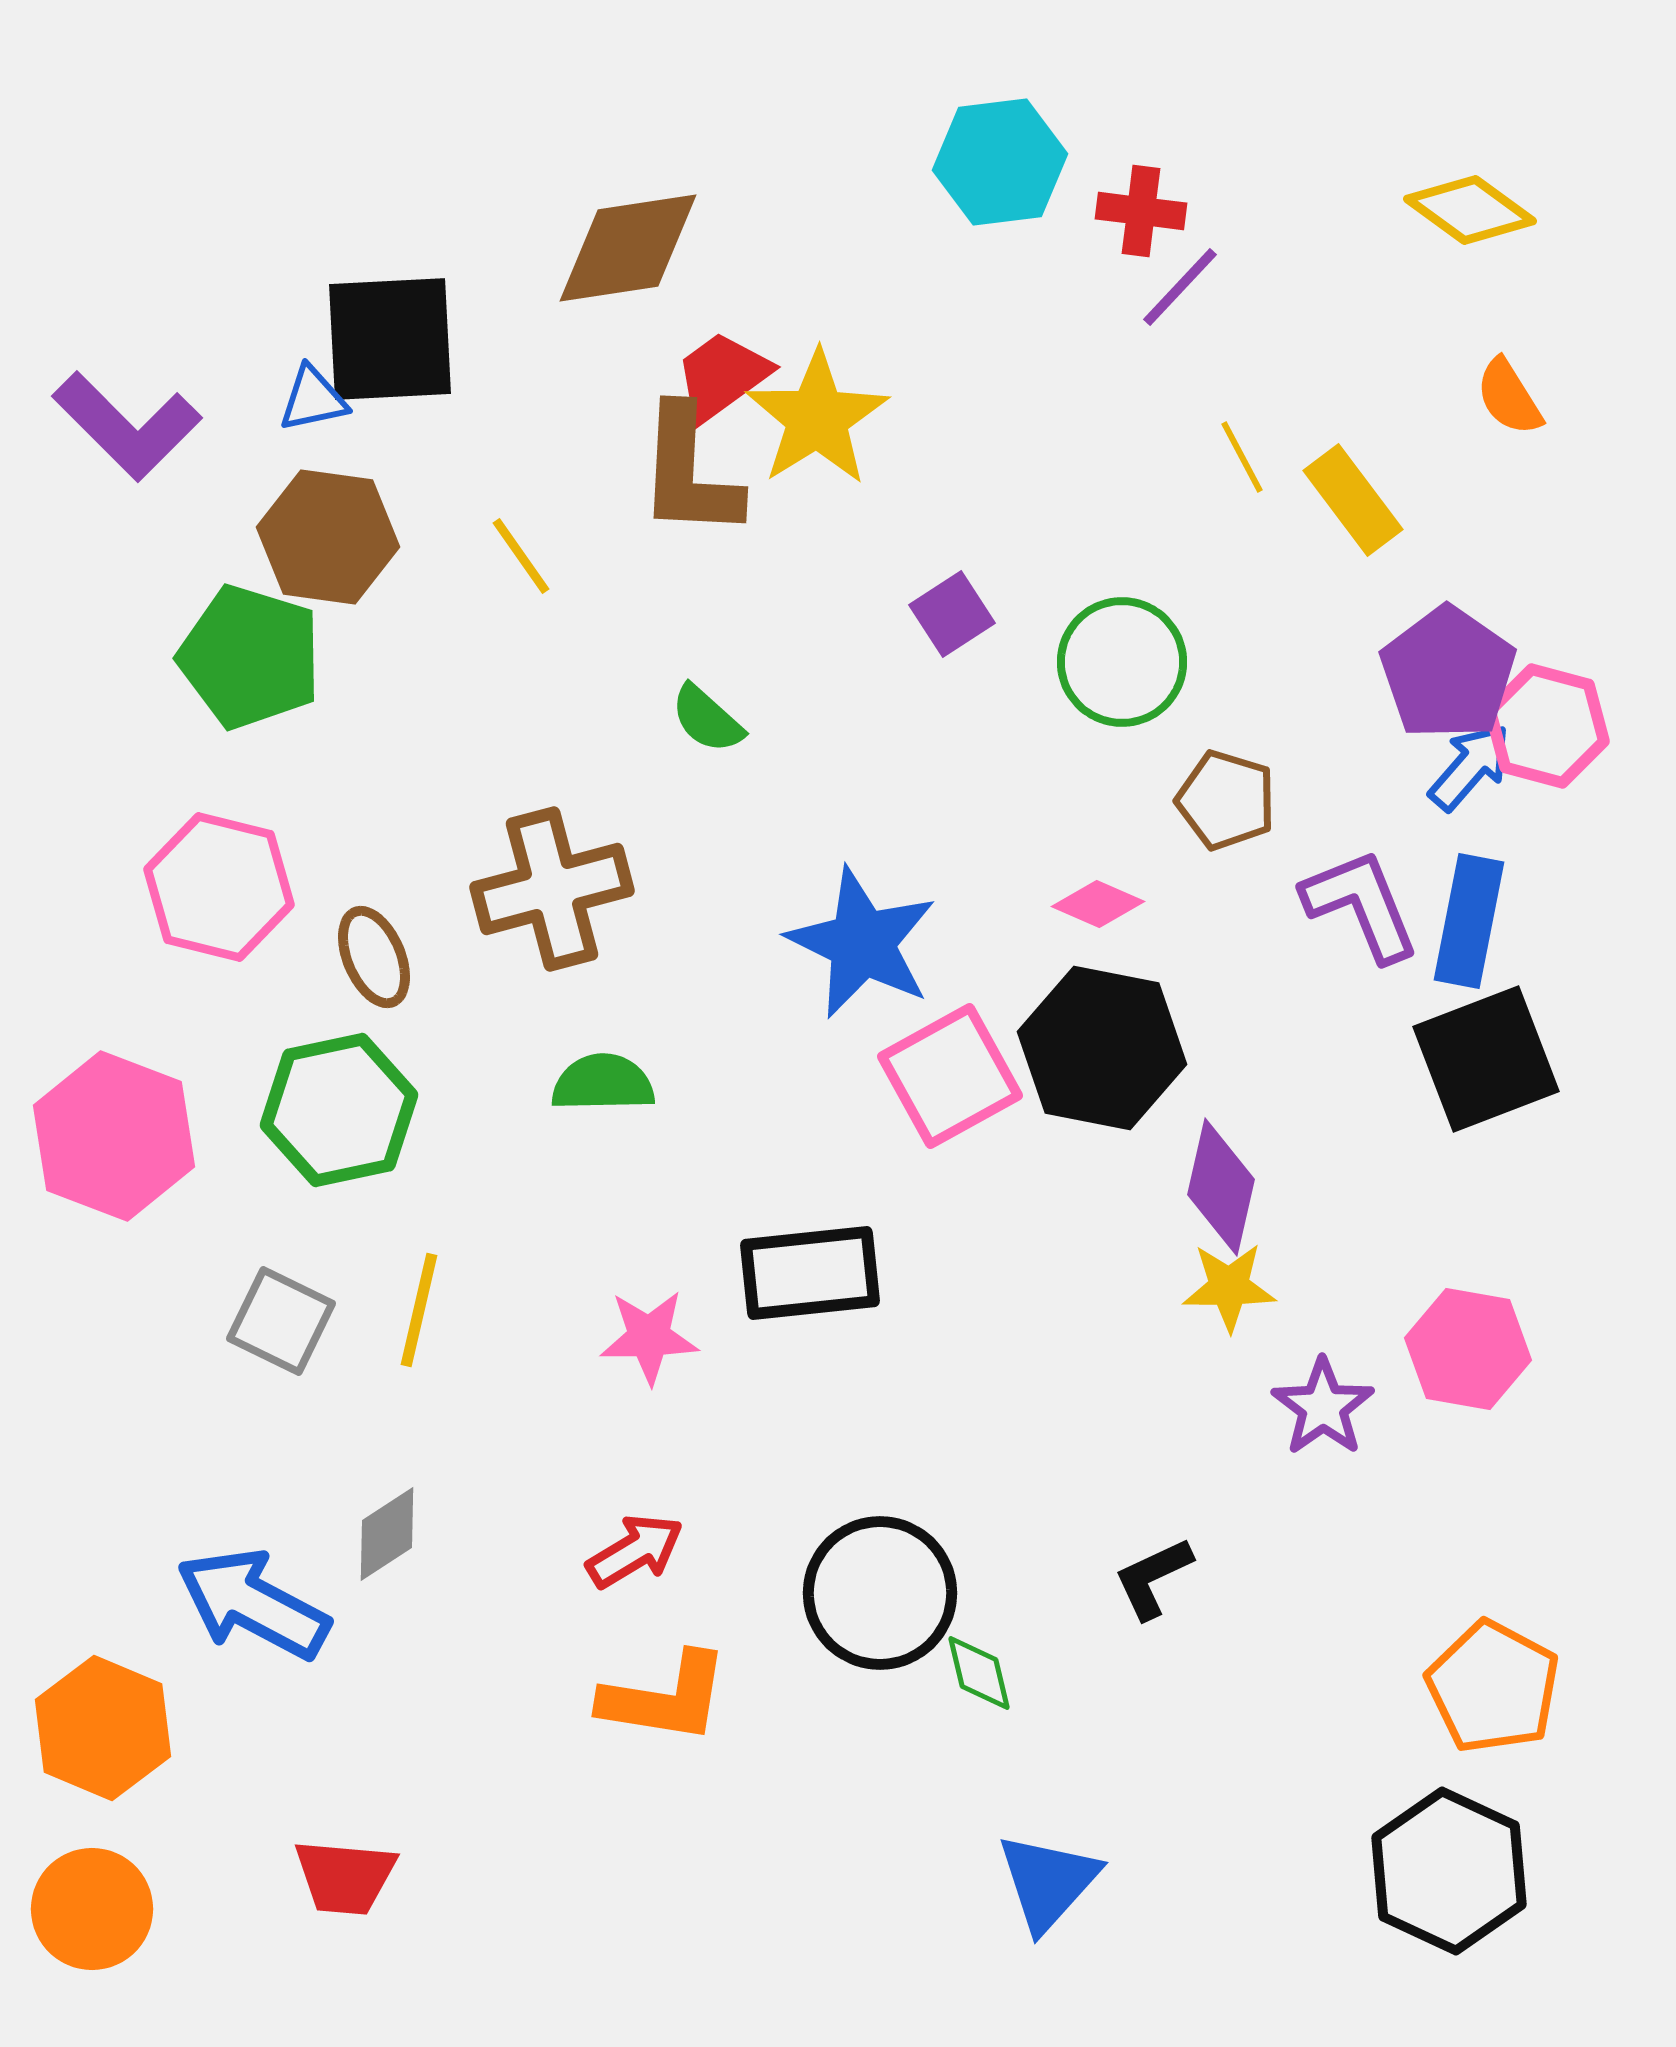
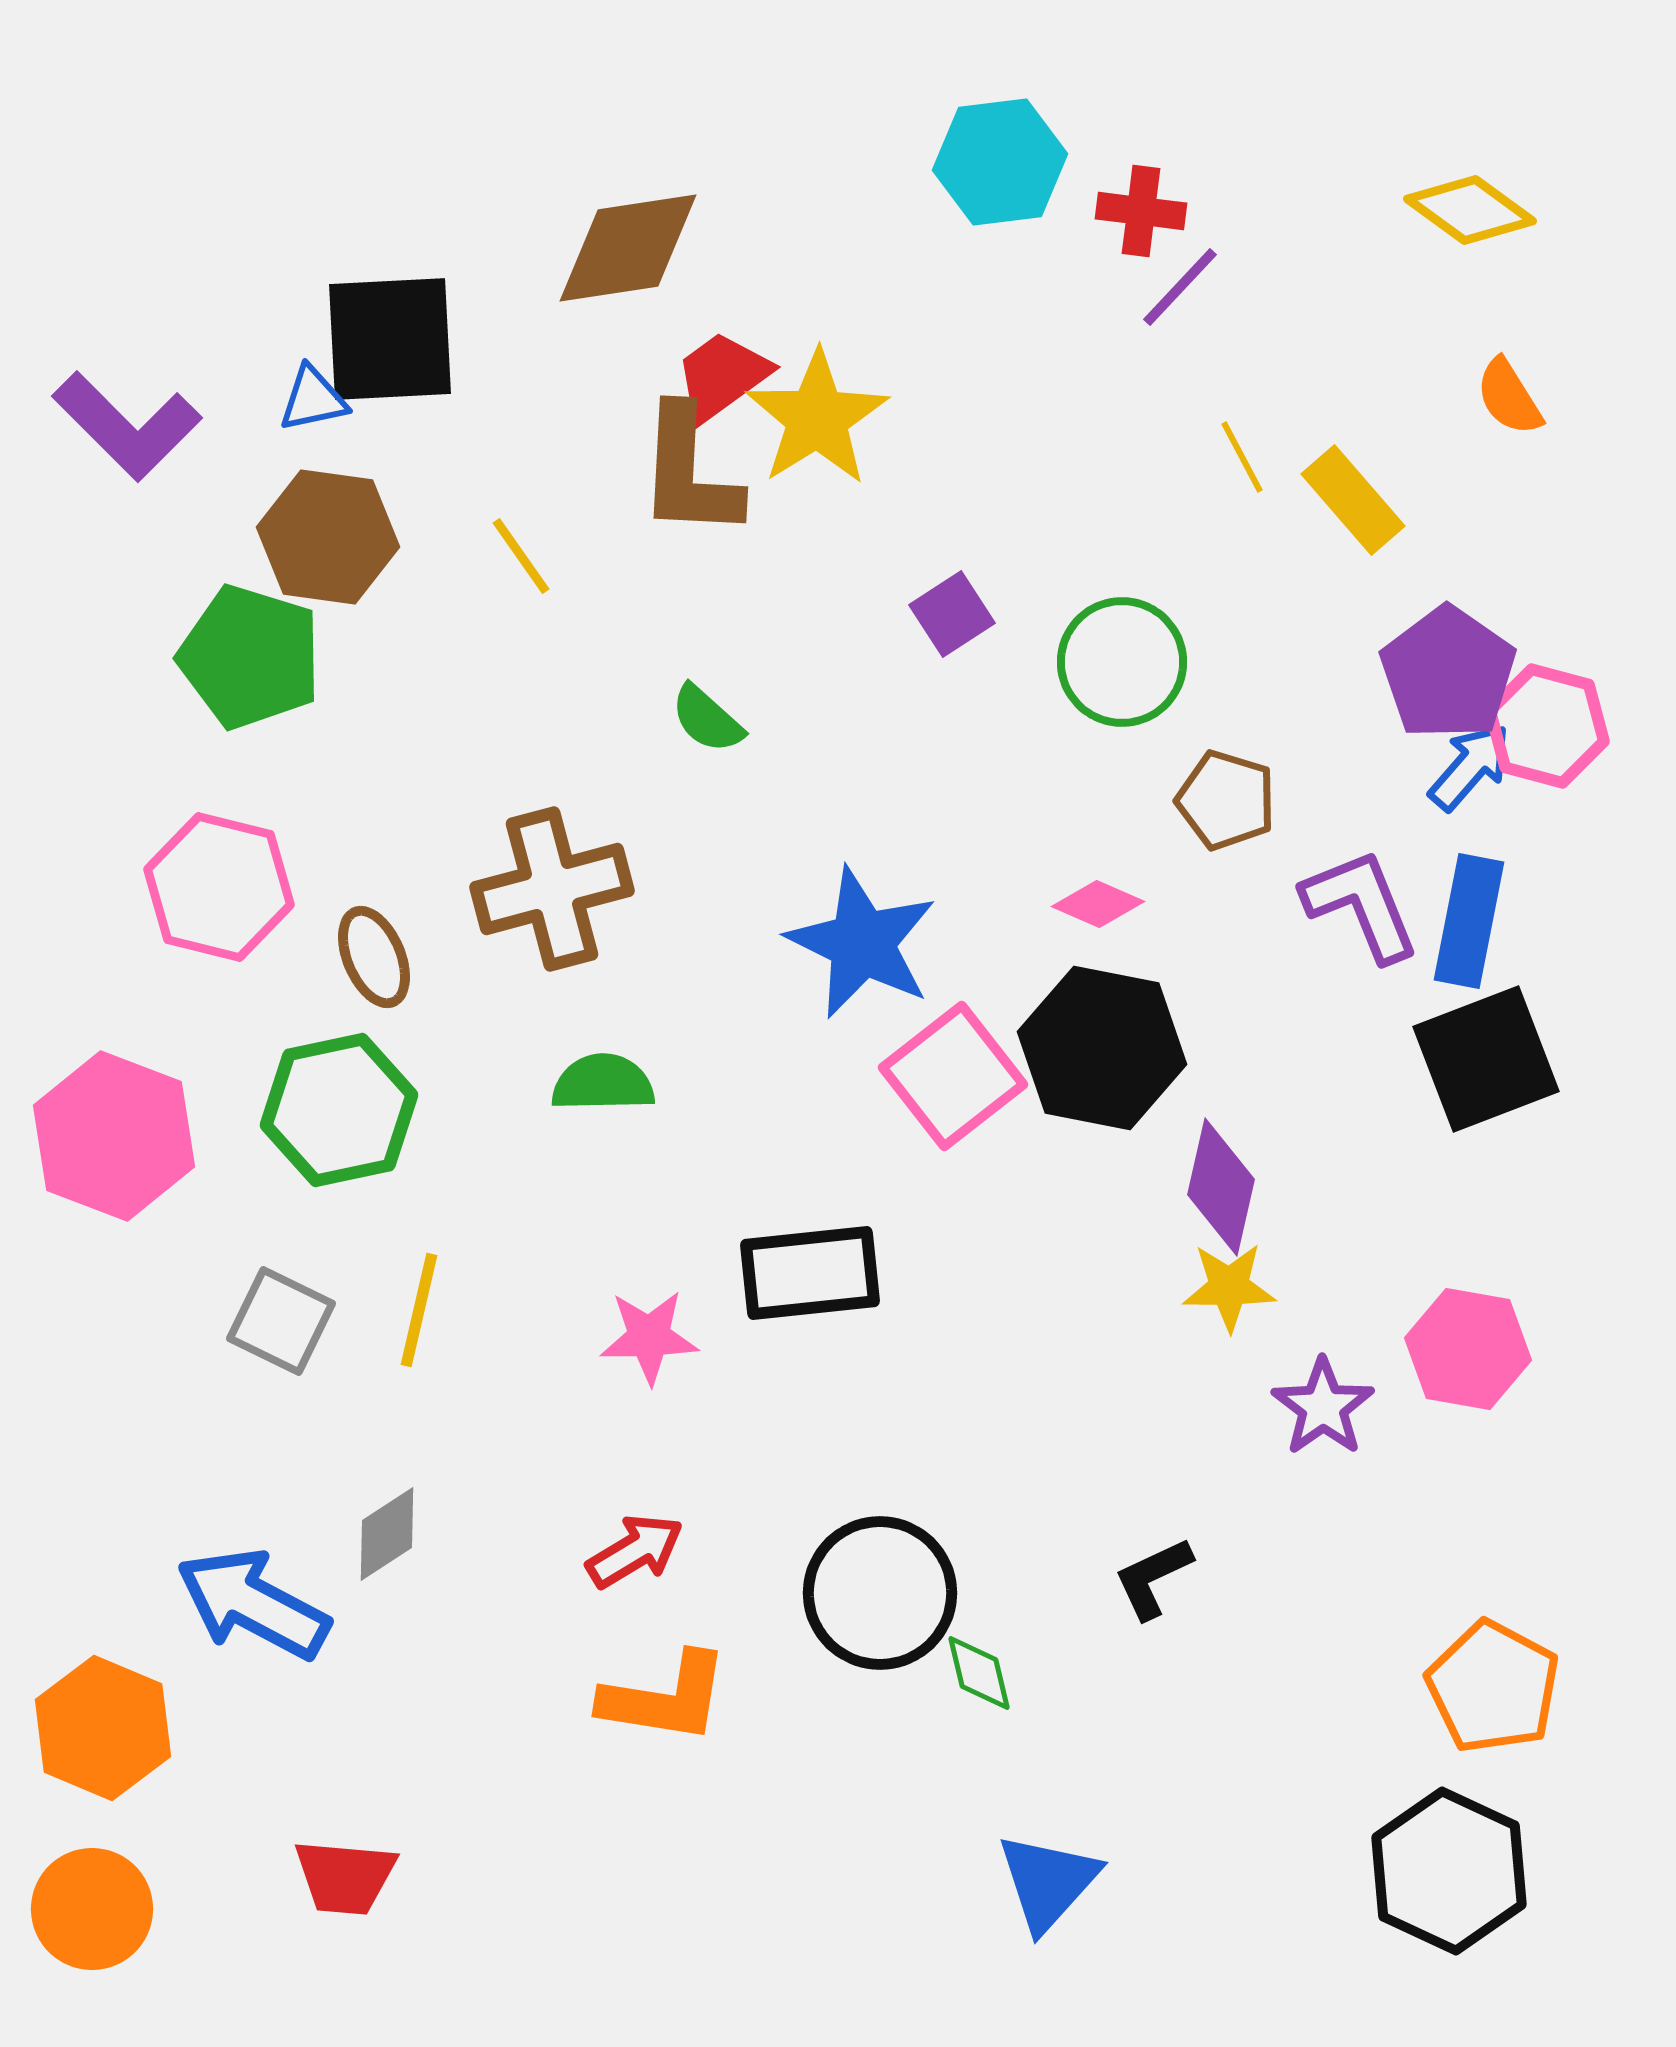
yellow rectangle at (1353, 500): rotated 4 degrees counterclockwise
pink square at (950, 1076): moved 3 px right; rotated 9 degrees counterclockwise
